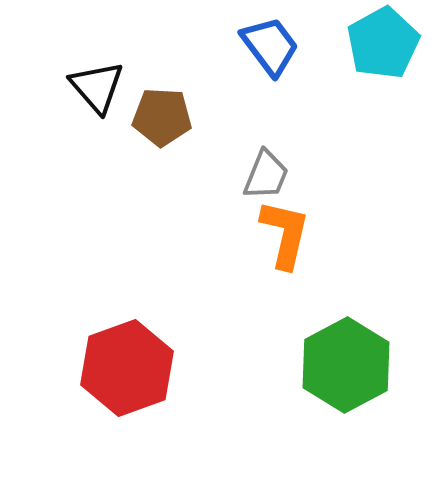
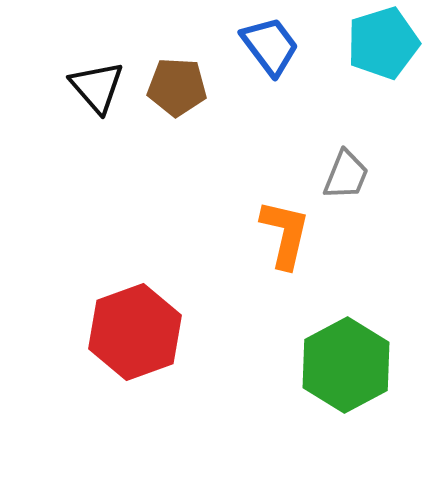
cyan pentagon: rotated 12 degrees clockwise
brown pentagon: moved 15 px right, 30 px up
gray trapezoid: moved 80 px right
red hexagon: moved 8 px right, 36 px up
